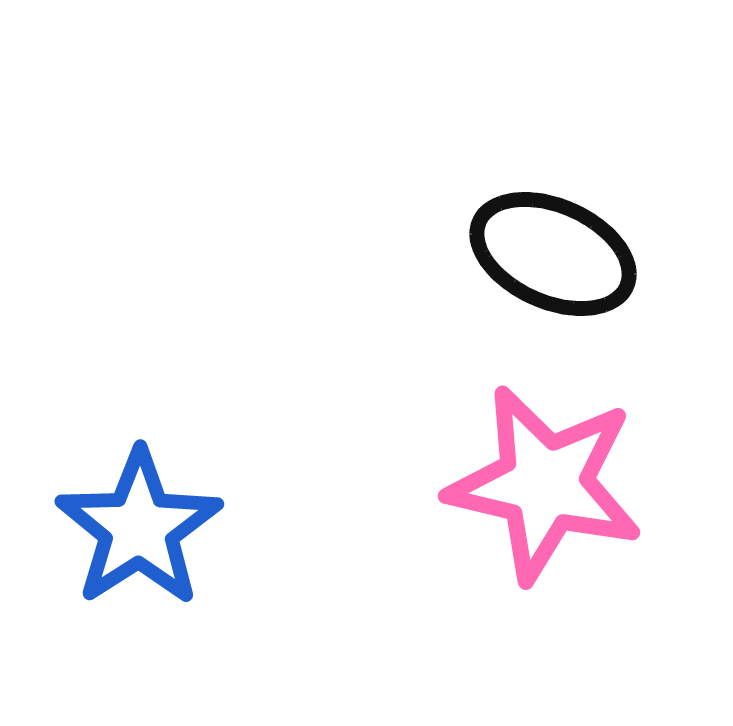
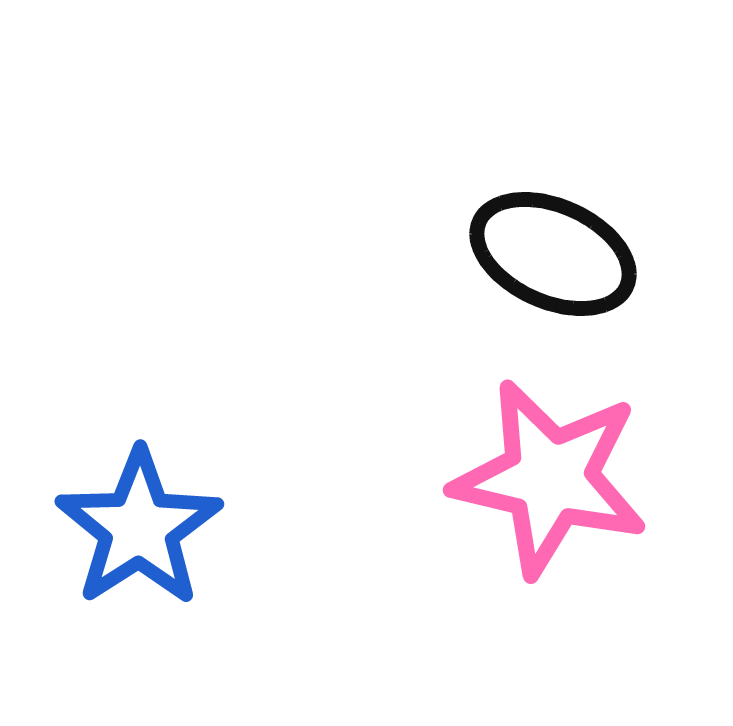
pink star: moved 5 px right, 6 px up
